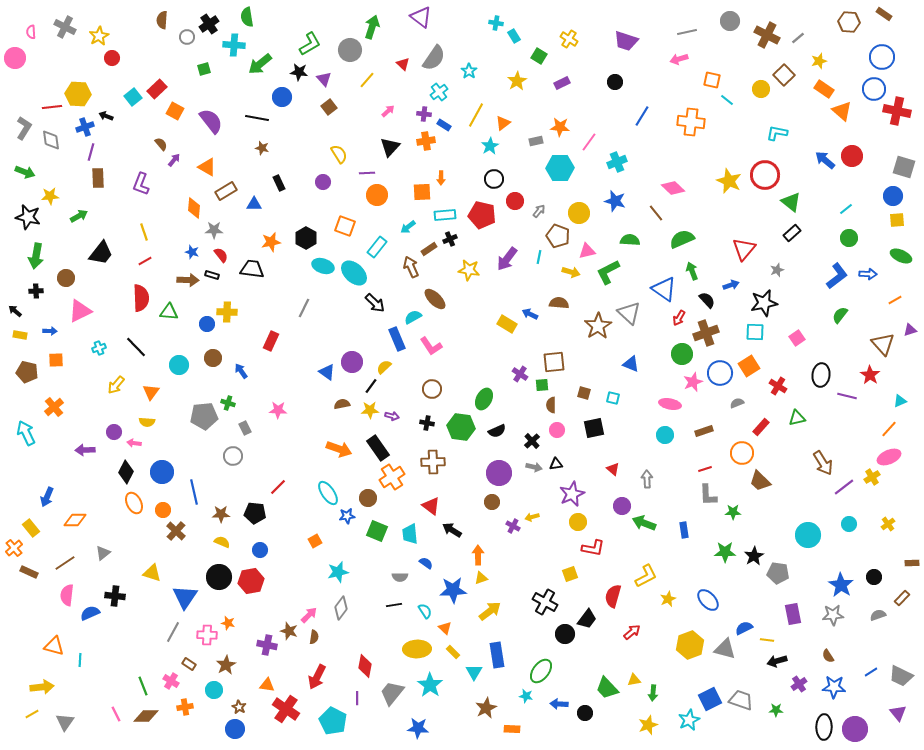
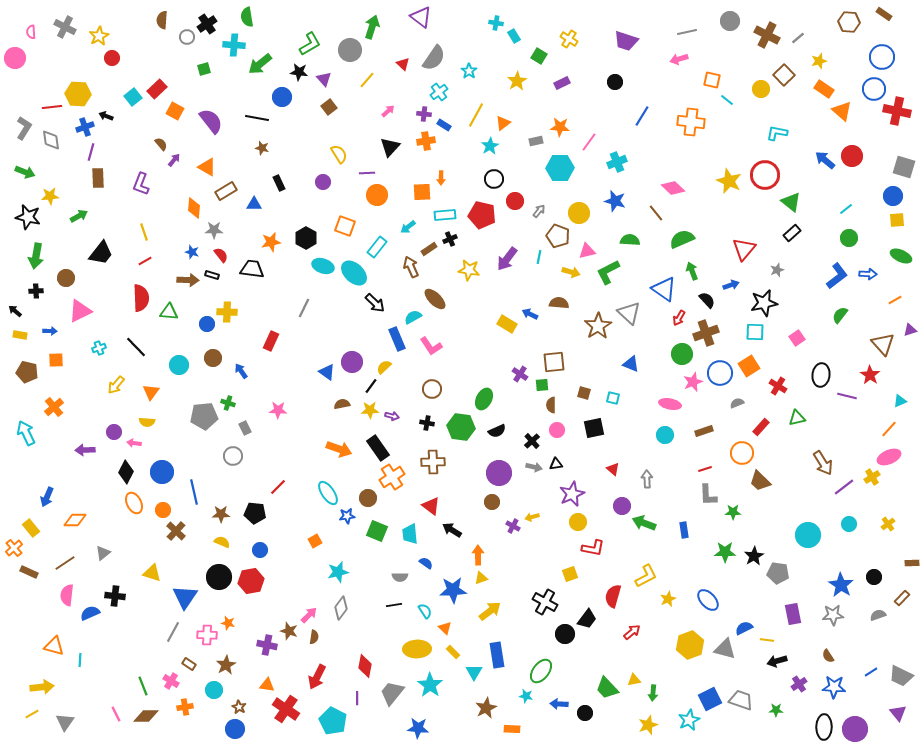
black cross at (209, 24): moved 2 px left
